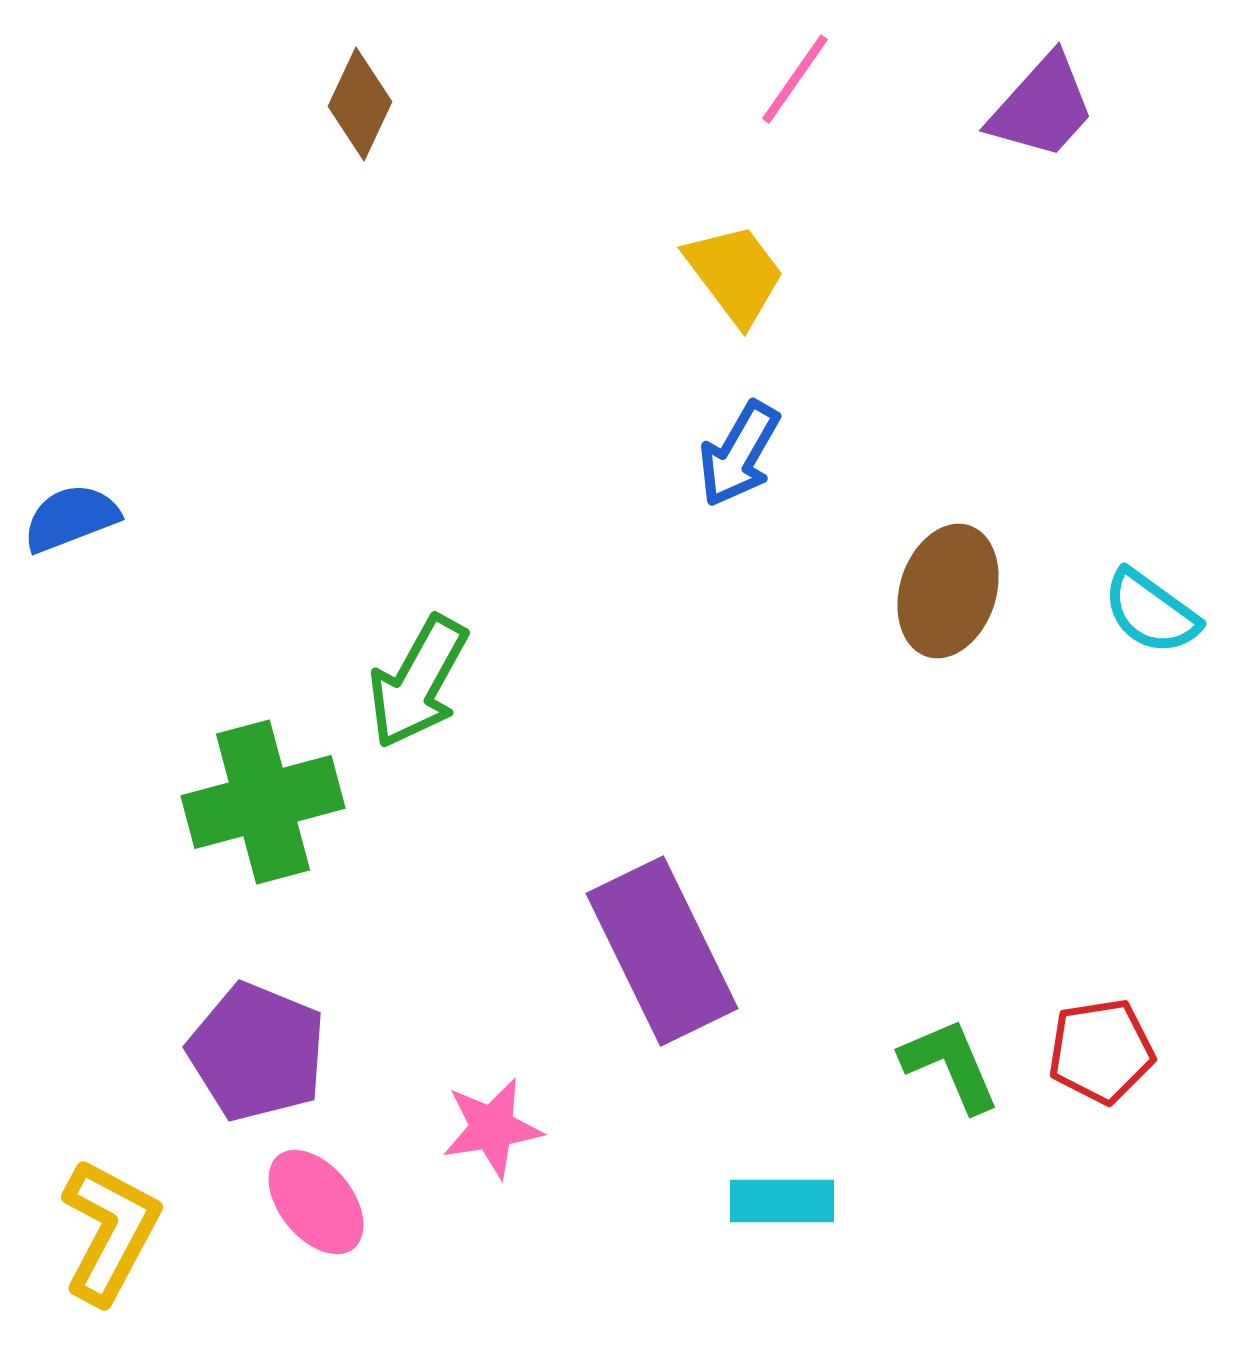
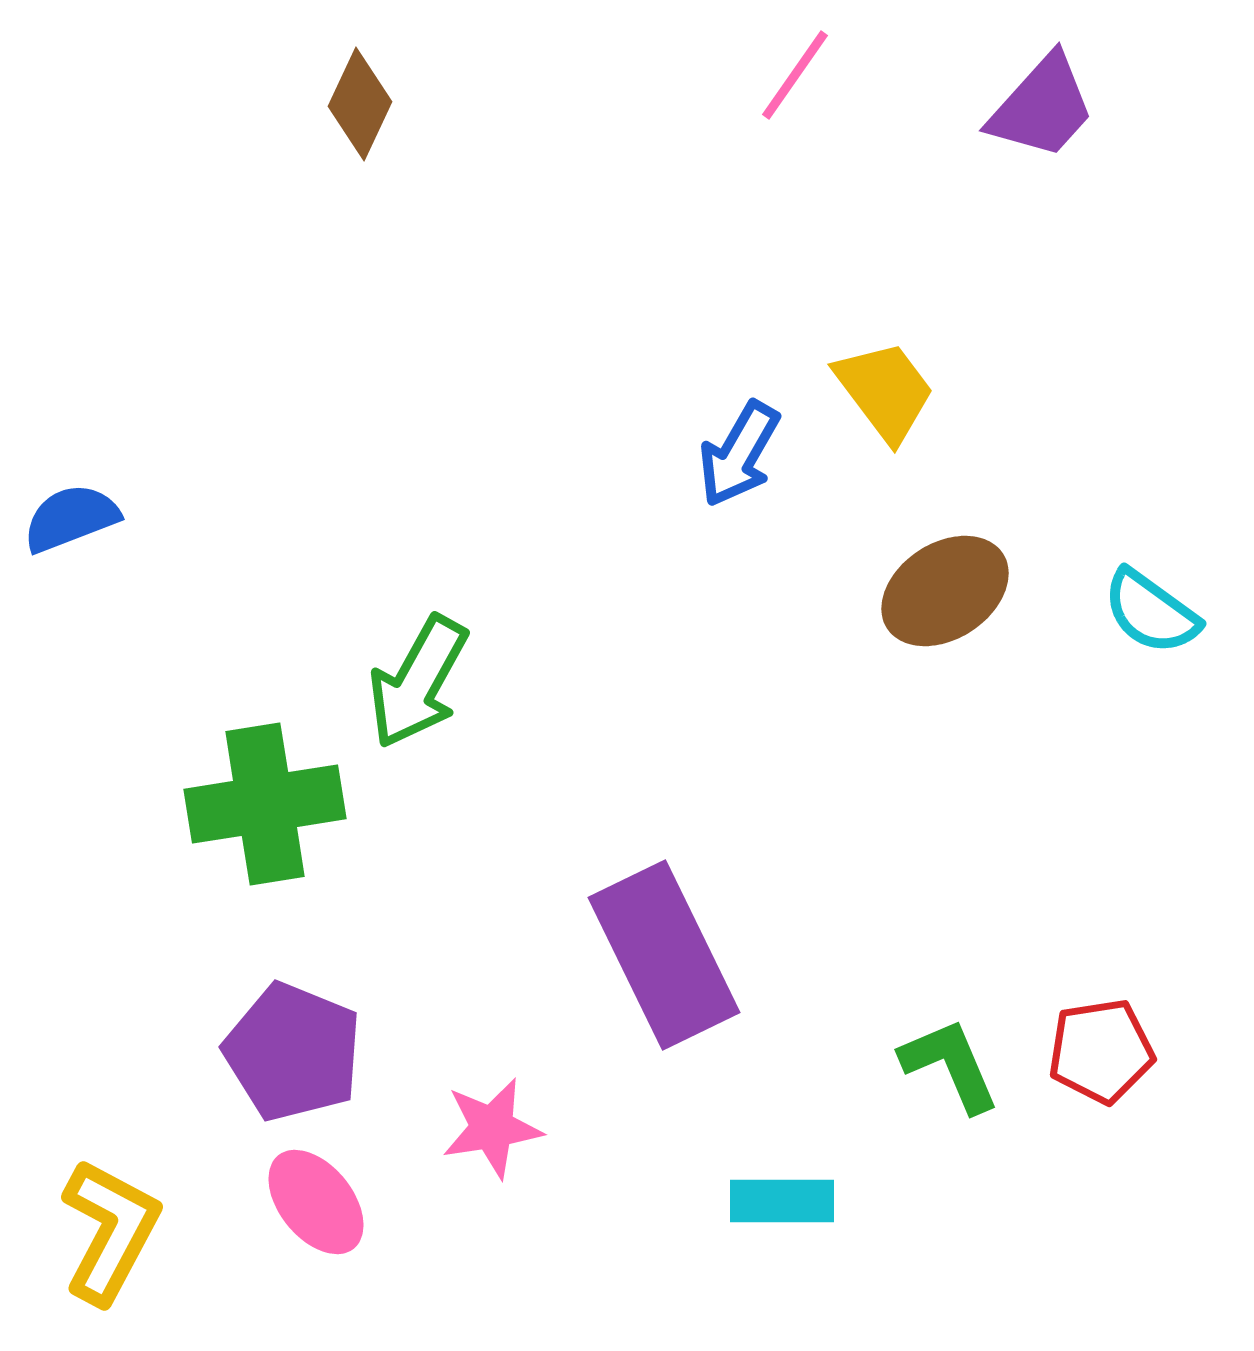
pink line: moved 4 px up
yellow trapezoid: moved 150 px right, 117 px down
brown ellipse: moved 3 px left; rotated 39 degrees clockwise
green cross: moved 2 px right, 2 px down; rotated 6 degrees clockwise
purple rectangle: moved 2 px right, 4 px down
purple pentagon: moved 36 px right
